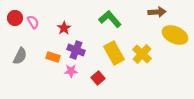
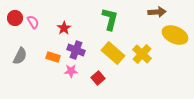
green L-shape: rotated 55 degrees clockwise
yellow rectangle: moved 1 px left; rotated 20 degrees counterclockwise
